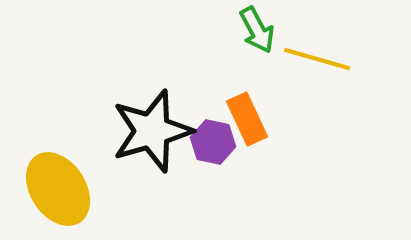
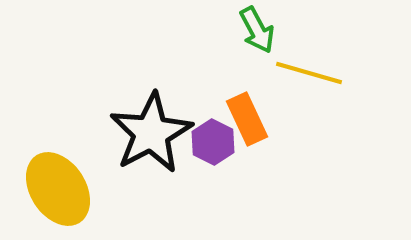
yellow line: moved 8 px left, 14 px down
black star: moved 1 px left, 2 px down; rotated 12 degrees counterclockwise
purple hexagon: rotated 15 degrees clockwise
